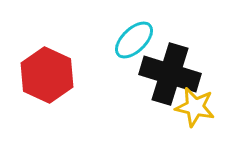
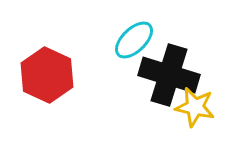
black cross: moved 1 px left, 1 px down
